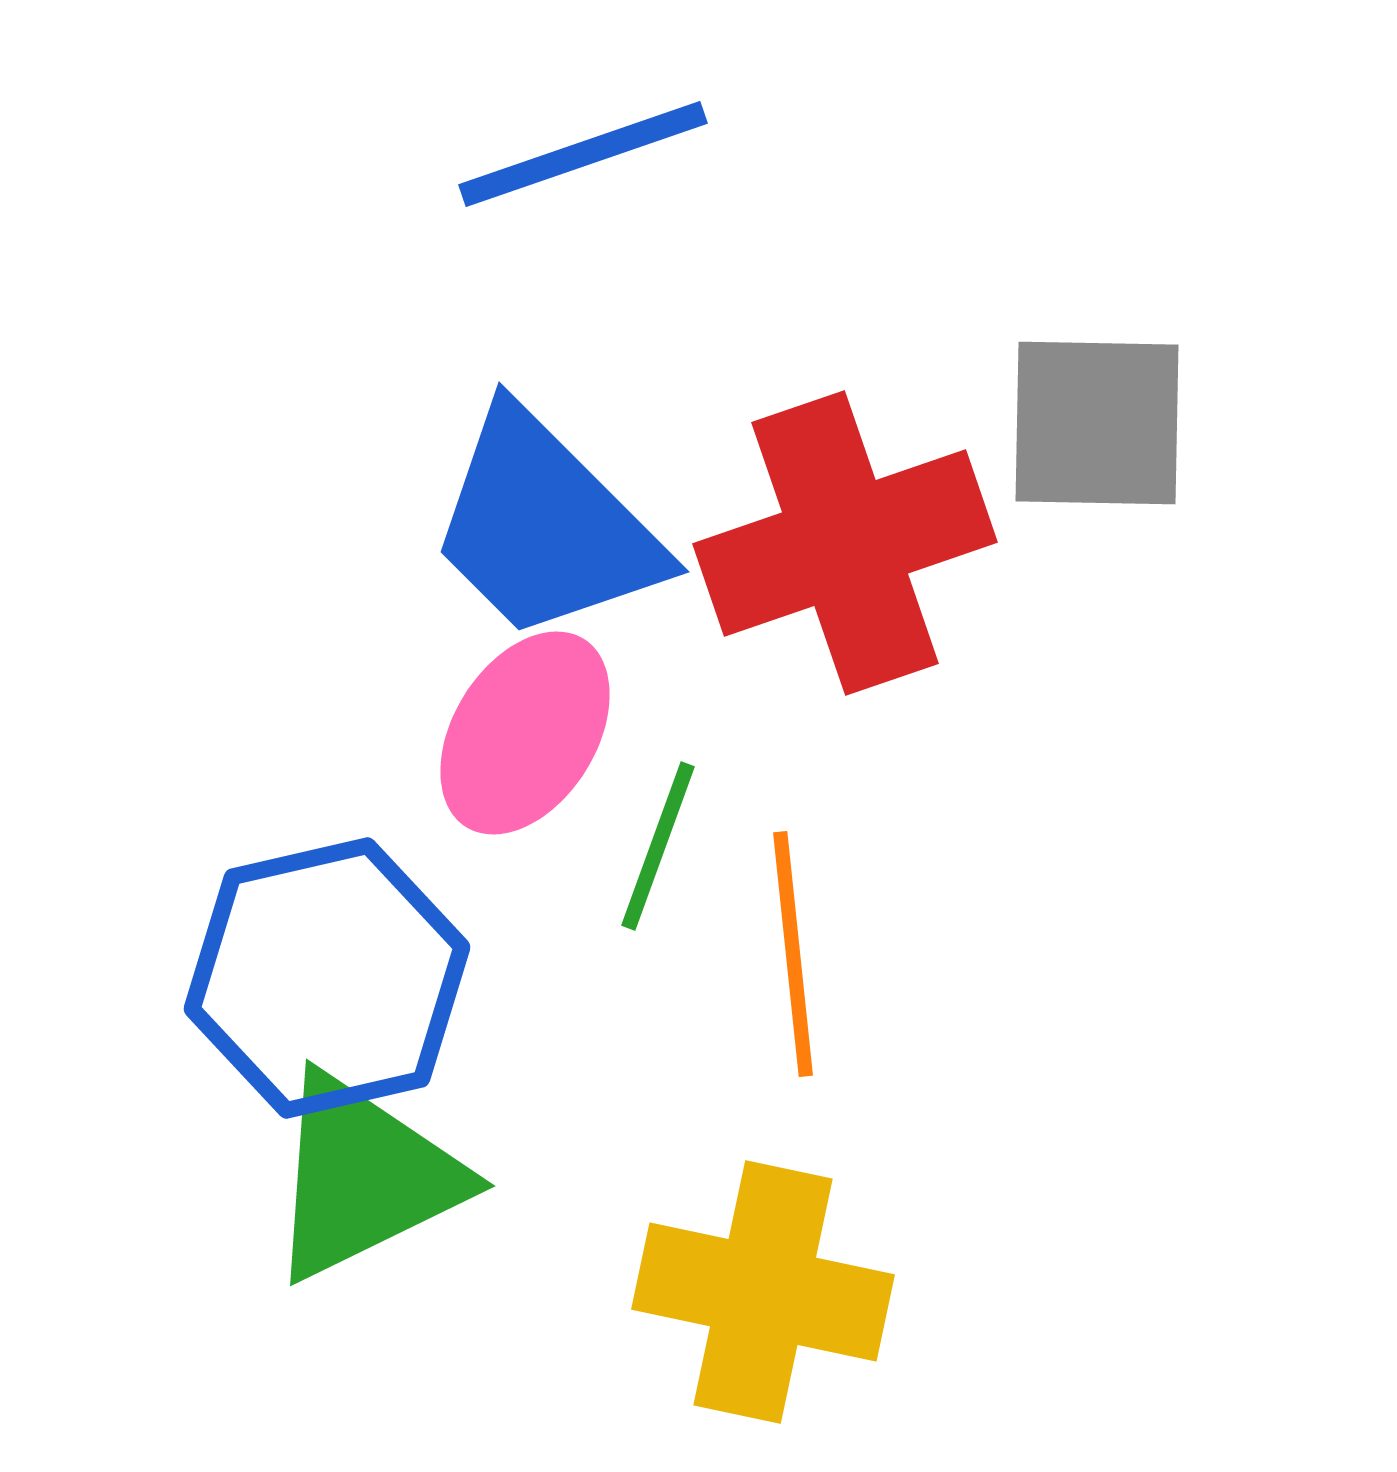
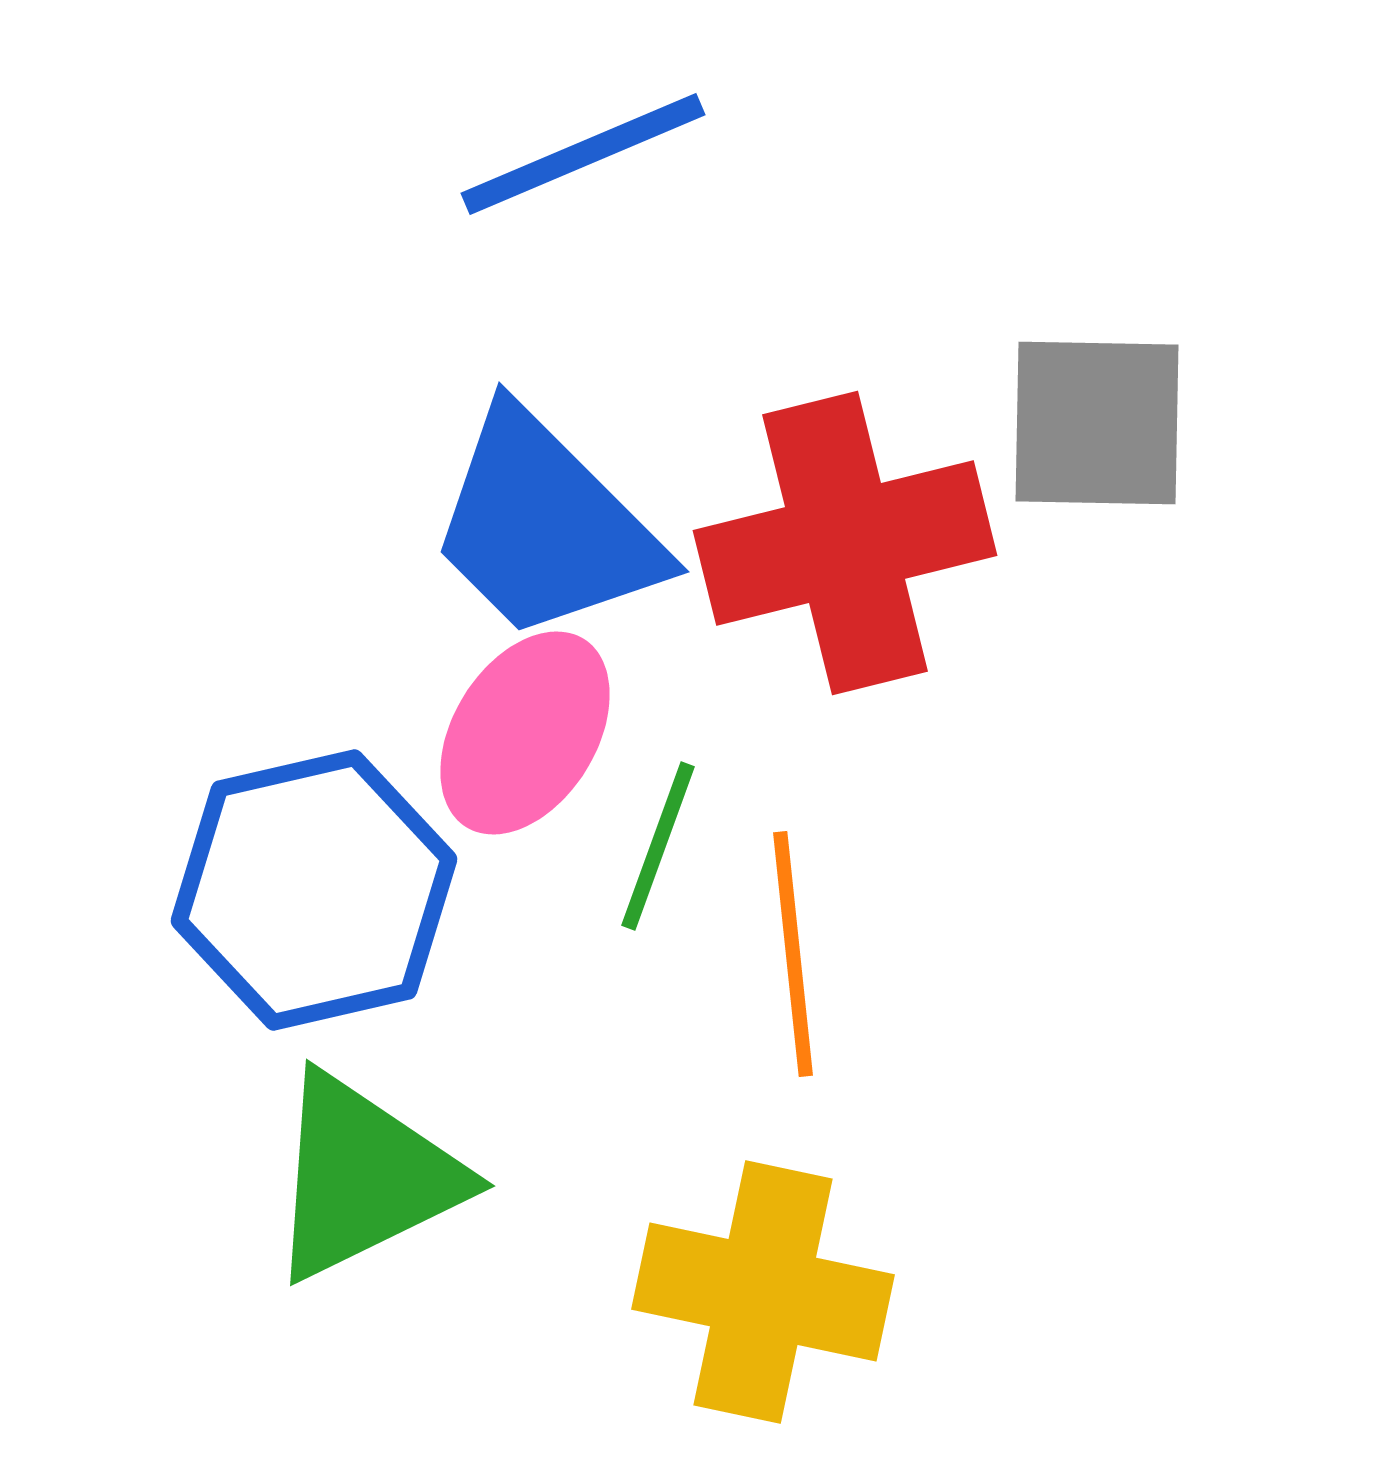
blue line: rotated 4 degrees counterclockwise
red cross: rotated 5 degrees clockwise
blue hexagon: moved 13 px left, 88 px up
